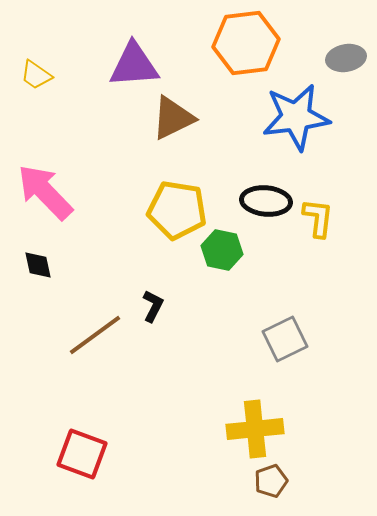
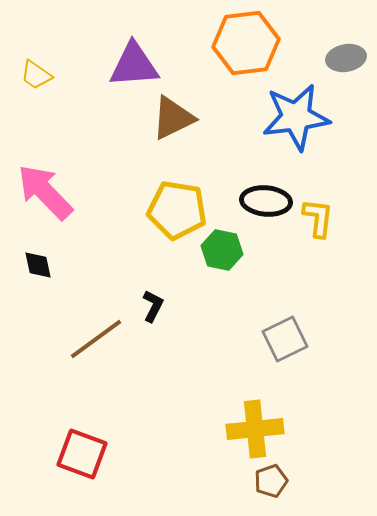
brown line: moved 1 px right, 4 px down
